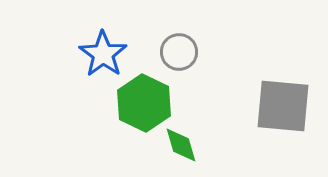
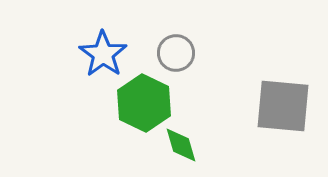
gray circle: moved 3 px left, 1 px down
